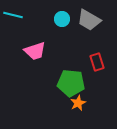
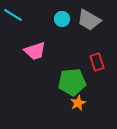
cyan line: rotated 18 degrees clockwise
green pentagon: moved 1 px right, 1 px up; rotated 12 degrees counterclockwise
